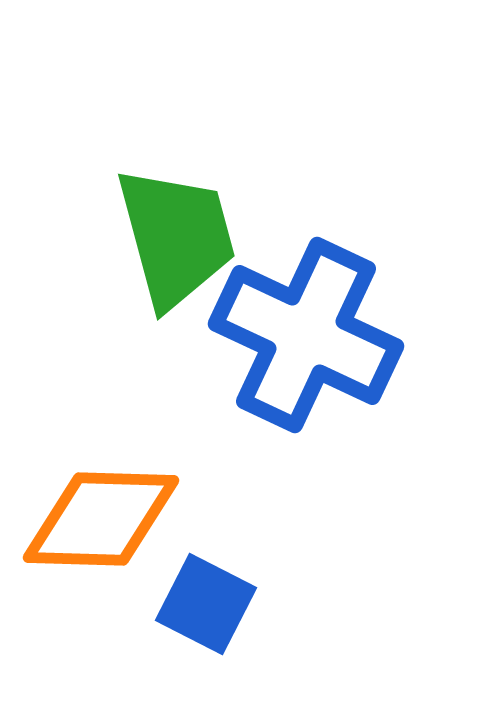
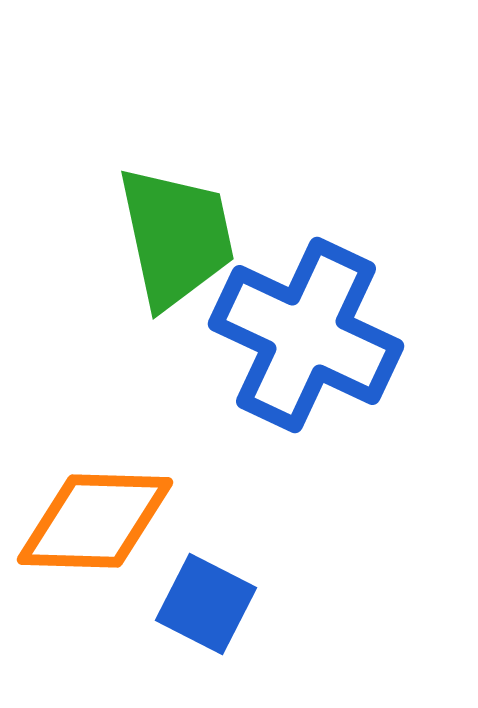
green trapezoid: rotated 3 degrees clockwise
orange diamond: moved 6 px left, 2 px down
